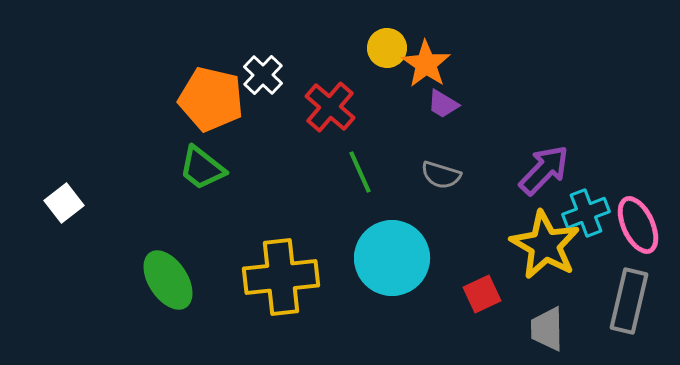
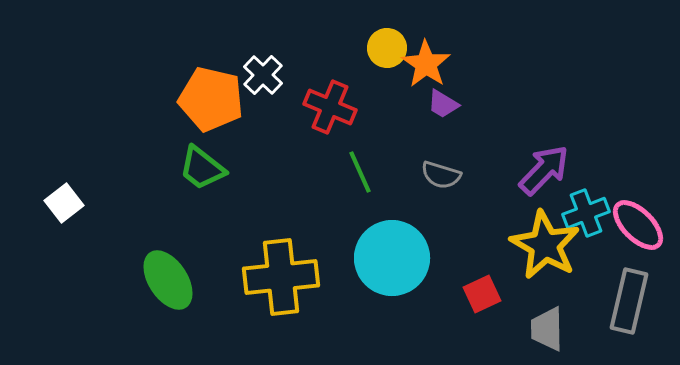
red cross: rotated 18 degrees counterclockwise
pink ellipse: rotated 20 degrees counterclockwise
